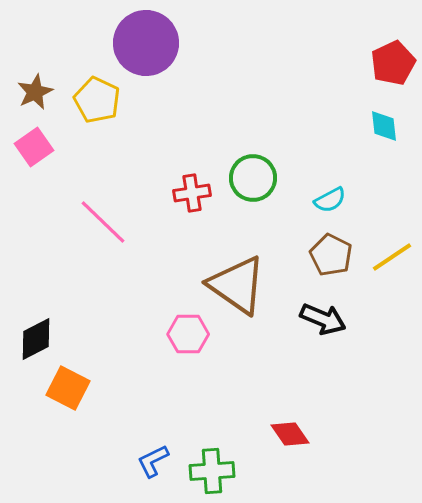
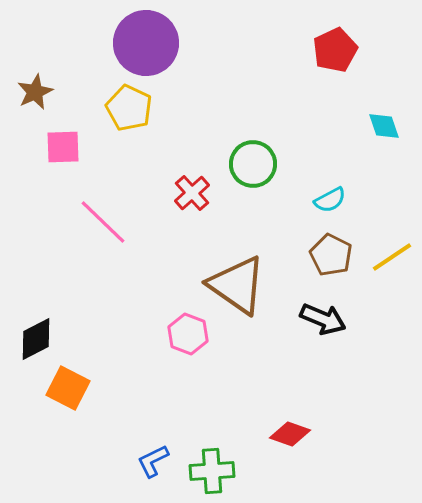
red pentagon: moved 58 px left, 13 px up
yellow pentagon: moved 32 px right, 8 px down
cyan diamond: rotated 12 degrees counterclockwise
pink square: moved 29 px right; rotated 33 degrees clockwise
green circle: moved 14 px up
red cross: rotated 33 degrees counterclockwise
pink hexagon: rotated 21 degrees clockwise
red diamond: rotated 36 degrees counterclockwise
